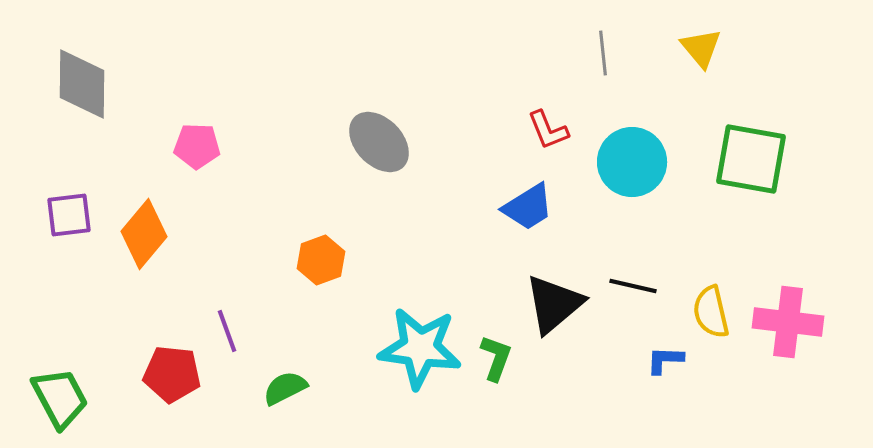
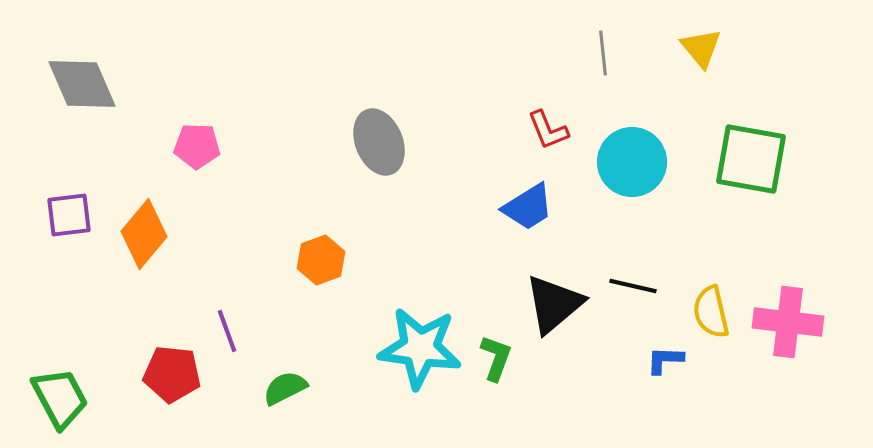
gray diamond: rotated 24 degrees counterclockwise
gray ellipse: rotated 22 degrees clockwise
